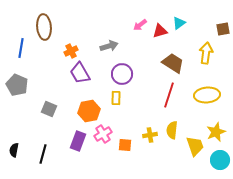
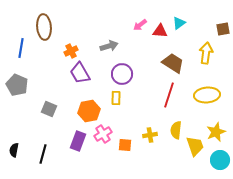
red triangle: rotated 21 degrees clockwise
yellow semicircle: moved 4 px right
